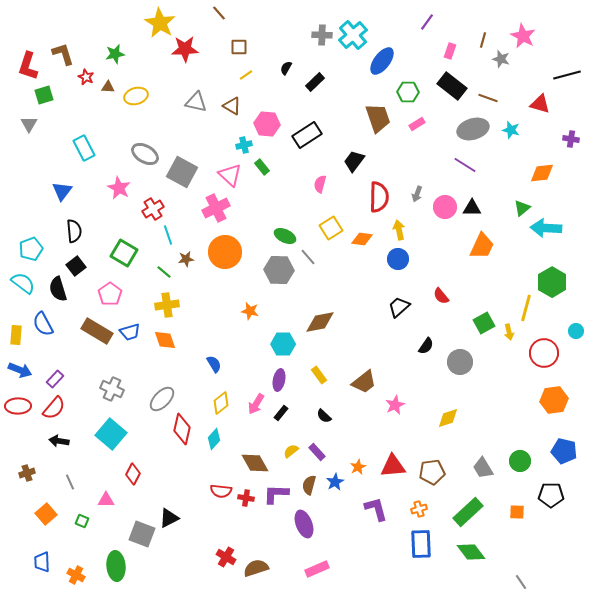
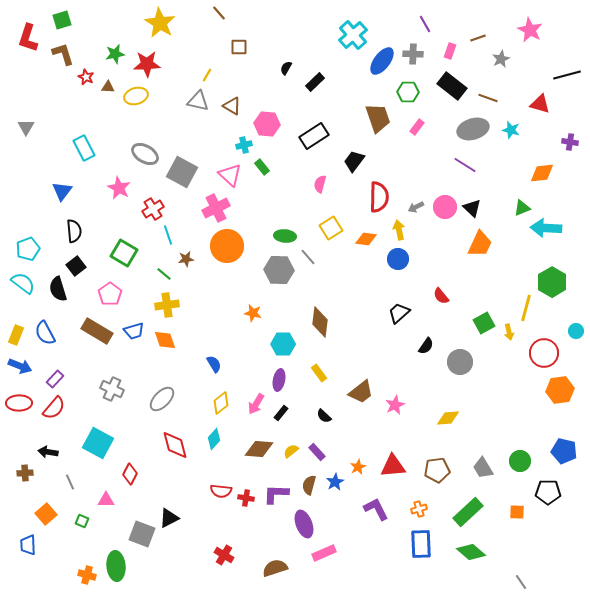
purple line at (427, 22): moved 2 px left, 2 px down; rotated 66 degrees counterclockwise
gray cross at (322, 35): moved 91 px right, 19 px down
pink star at (523, 36): moved 7 px right, 6 px up
brown line at (483, 40): moved 5 px left, 2 px up; rotated 56 degrees clockwise
red star at (185, 49): moved 38 px left, 15 px down
gray star at (501, 59): rotated 30 degrees clockwise
red L-shape at (28, 66): moved 28 px up
yellow line at (246, 75): moved 39 px left; rotated 24 degrees counterclockwise
green square at (44, 95): moved 18 px right, 75 px up
gray triangle at (196, 102): moved 2 px right, 1 px up
gray triangle at (29, 124): moved 3 px left, 3 px down
pink rectangle at (417, 124): moved 3 px down; rotated 21 degrees counterclockwise
black rectangle at (307, 135): moved 7 px right, 1 px down
purple cross at (571, 139): moved 1 px left, 3 px down
gray arrow at (417, 194): moved 1 px left, 13 px down; rotated 42 degrees clockwise
black triangle at (472, 208): rotated 42 degrees clockwise
green triangle at (522, 208): rotated 18 degrees clockwise
green ellipse at (285, 236): rotated 20 degrees counterclockwise
orange diamond at (362, 239): moved 4 px right
orange trapezoid at (482, 246): moved 2 px left, 2 px up
cyan pentagon at (31, 249): moved 3 px left
orange circle at (225, 252): moved 2 px right, 6 px up
green line at (164, 272): moved 2 px down
black trapezoid at (399, 307): moved 6 px down
orange star at (250, 311): moved 3 px right, 2 px down
brown diamond at (320, 322): rotated 72 degrees counterclockwise
blue semicircle at (43, 324): moved 2 px right, 9 px down
blue trapezoid at (130, 332): moved 4 px right, 1 px up
yellow rectangle at (16, 335): rotated 18 degrees clockwise
blue arrow at (20, 370): moved 4 px up
yellow rectangle at (319, 375): moved 2 px up
brown trapezoid at (364, 382): moved 3 px left, 10 px down
orange hexagon at (554, 400): moved 6 px right, 10 px up
red ellipse at (18, 406): moved 1 px right, 3 px up
yellow diamond at (448, 418): rotated 15 degrees clockwise
red diamond at (182, 429): moved 7 px left, 16 px down; rotated 28 degrees counterclockwise
cyan square at (111, 434): moved 13 px left, 9 px down; rotated 12 degrees counterclockwise
black arrow at (59, 441): moved 11 px left, 11 px down
brown diamond at (255, 463): moved 4 px right, 14 px up; rotated 56 degrees counterclockwise
brown pentagon at (432, 472): moved 5 px right, 2 px up
brown cross at (27, 473): moved 2 px left; rotated 14 degrees clockwise
red diamond at (133, 474): moved 3 px left
black pentagon at (551, 495): moved 3 px left, 3 px up
purple L-shape at (376, 509): rotated 12 degrees counterclockwise
green diamond at (471, 552): rotated 12 degrees counterclockwise
red cross at (226, 557): moved 2 px left, 2 px up
blue trapezoid at (42, 562): moved 14 px left, 17 px up
brown semicircle at (256, 568): moved 19 px right
pink rectangle at (317, 569): moved 7 px right, 16 px up
orange cross at (76, 575): moved 11 px right; rotated 12 degrees counterclockwise
